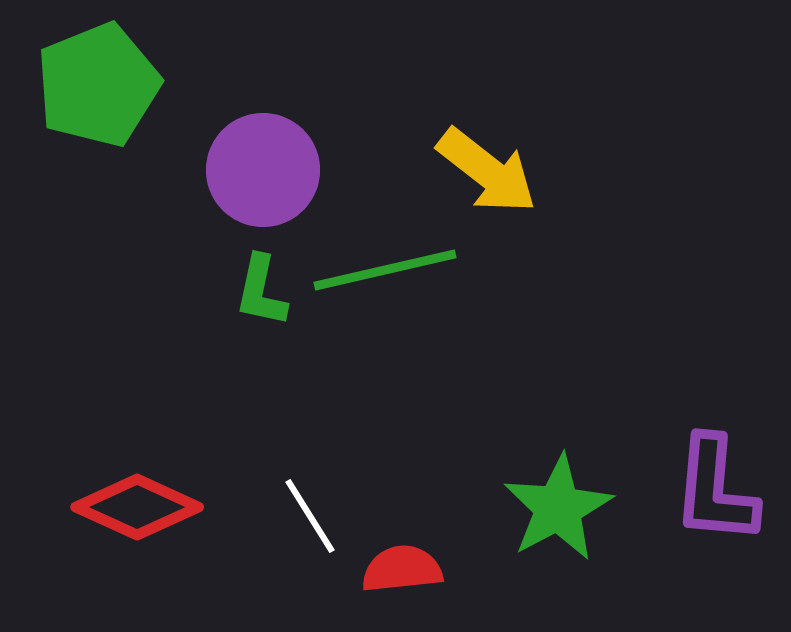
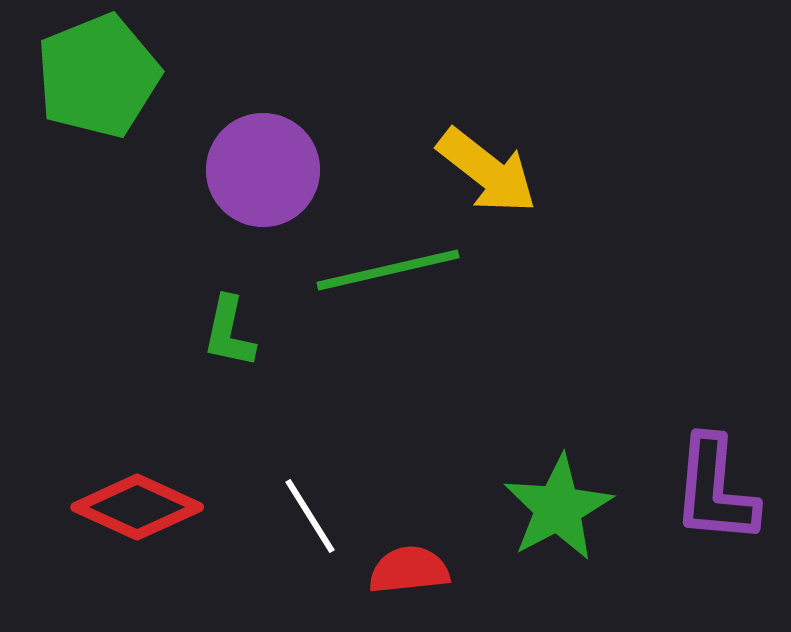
green pentagon: moved 9 px up
green line: moved 3 px right
green L-shape: moved 32 px left, 41 px down
red semicircle: moved 7 px right, 1 px down
